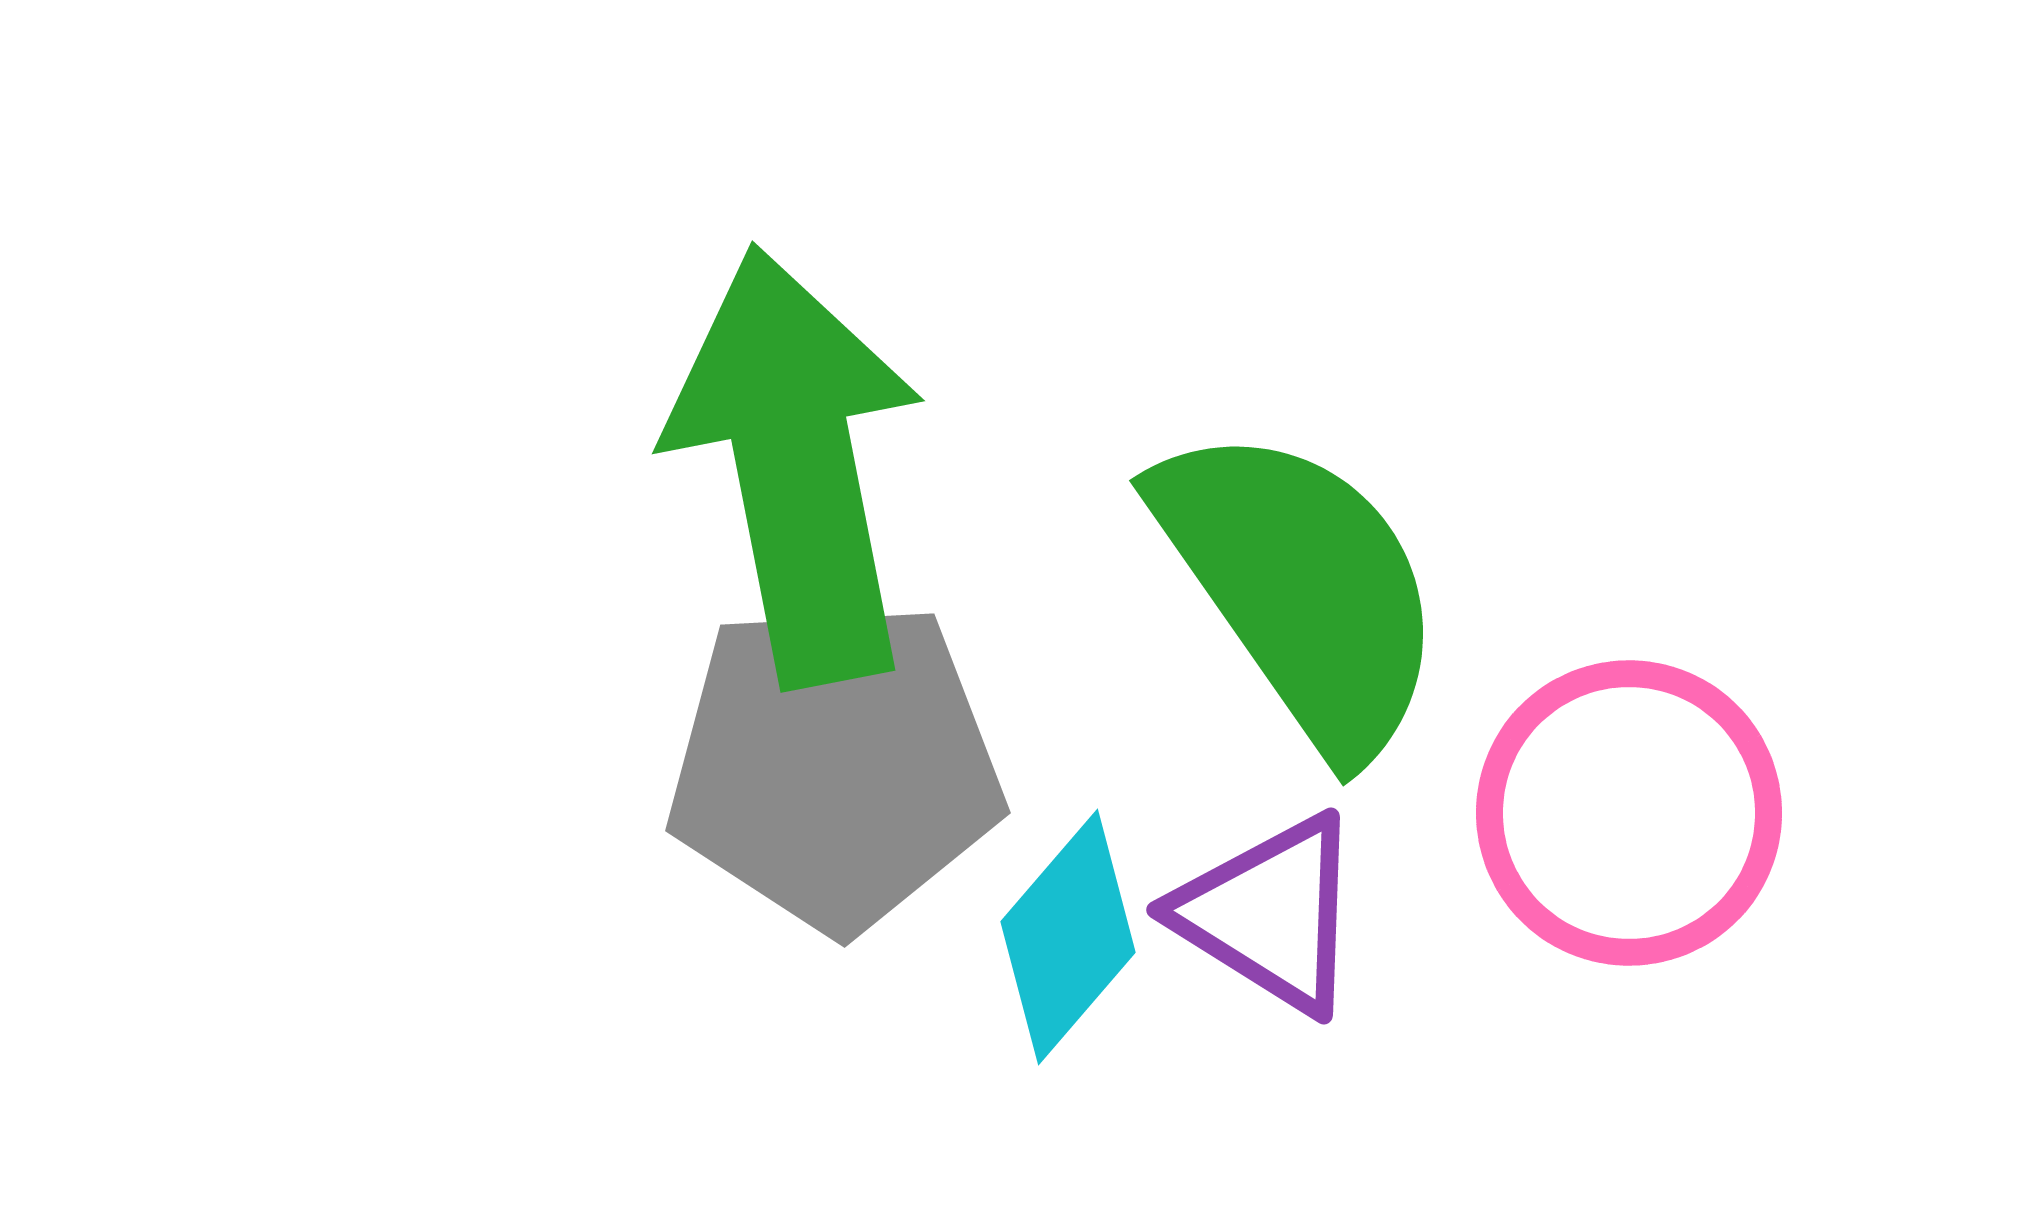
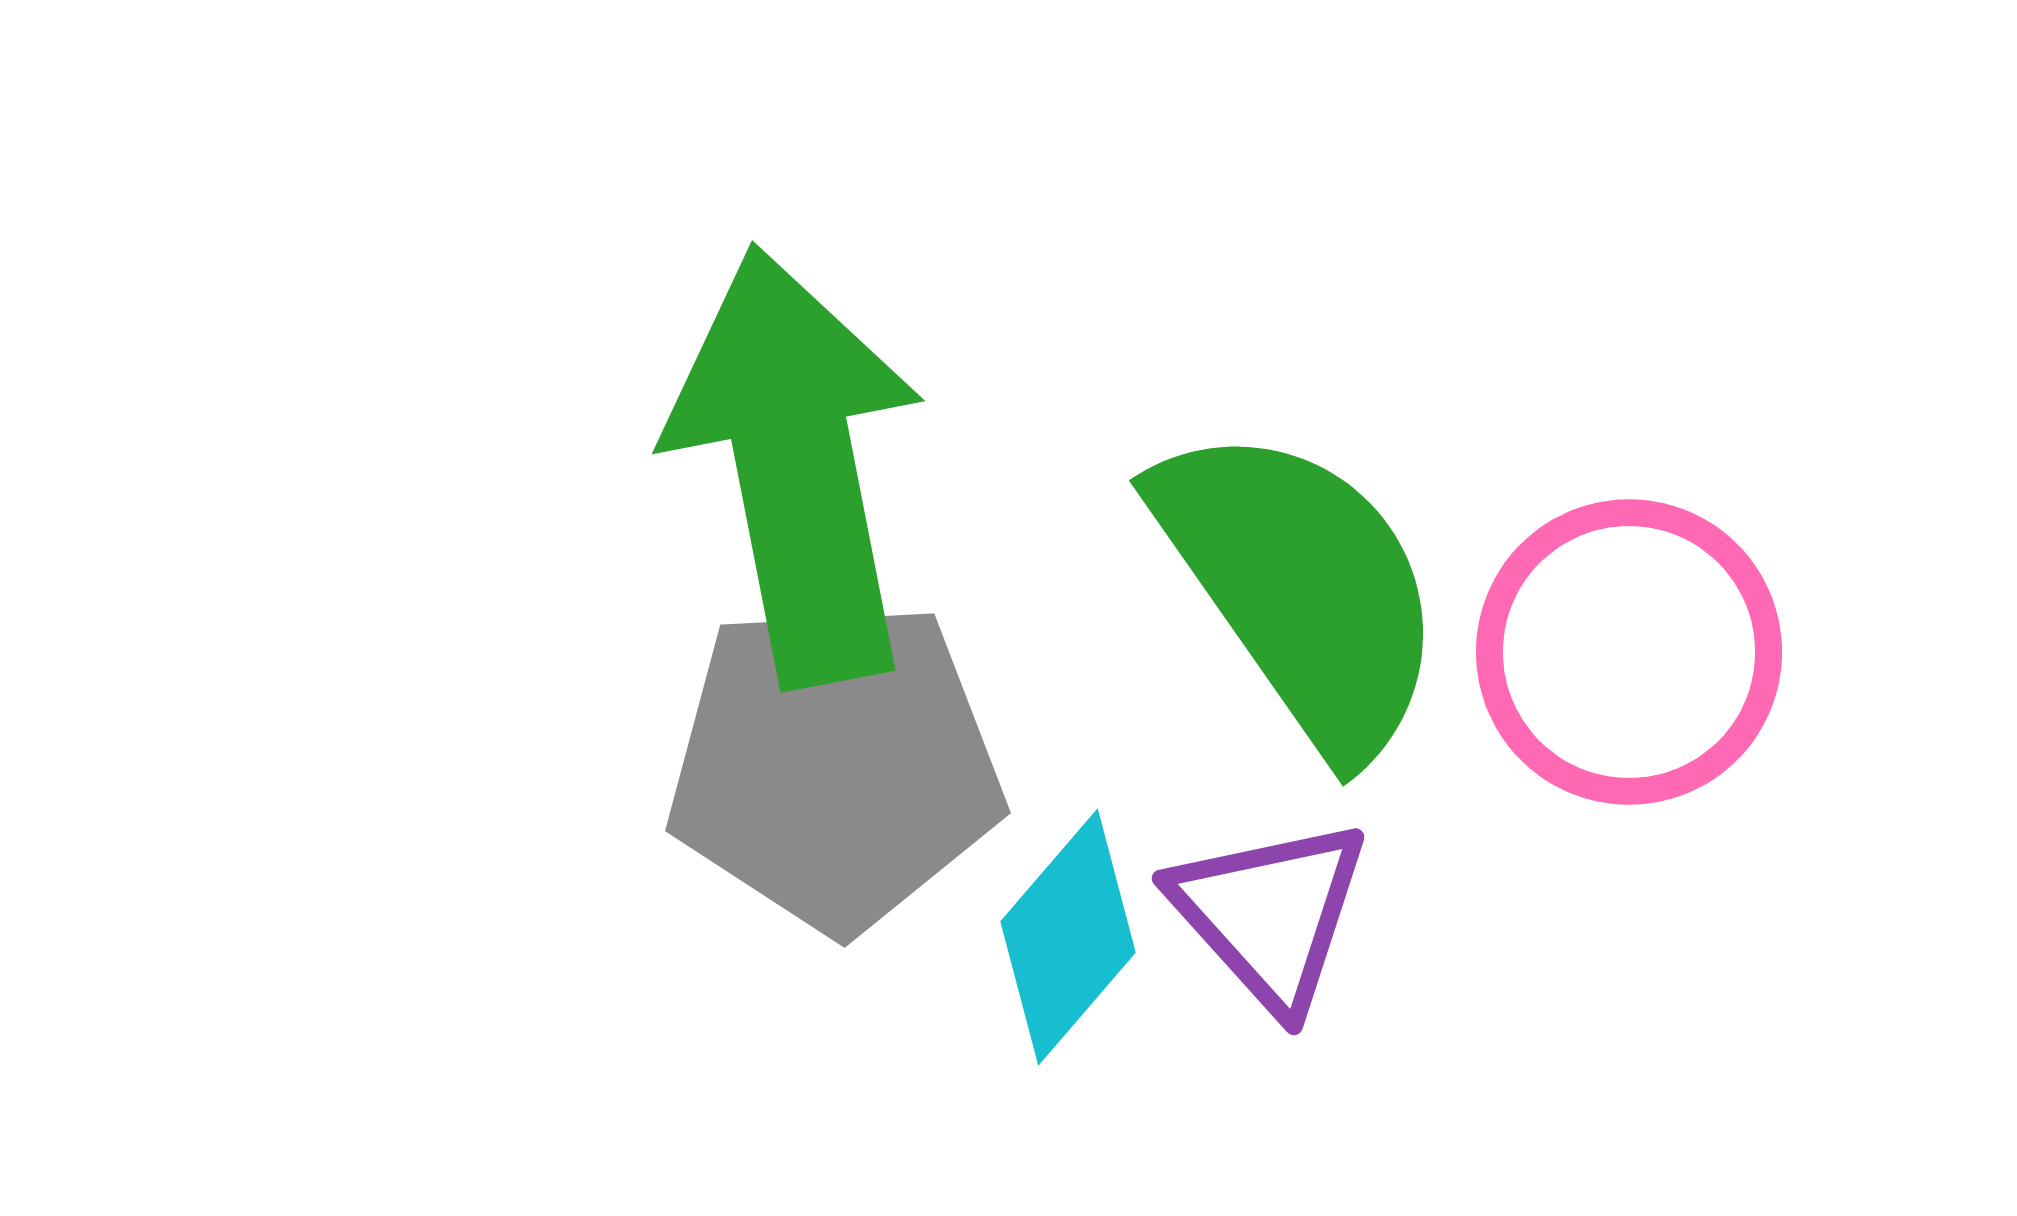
pink circle: moved 161 px up
purple triangle: rotated 16 degrees clockwise
